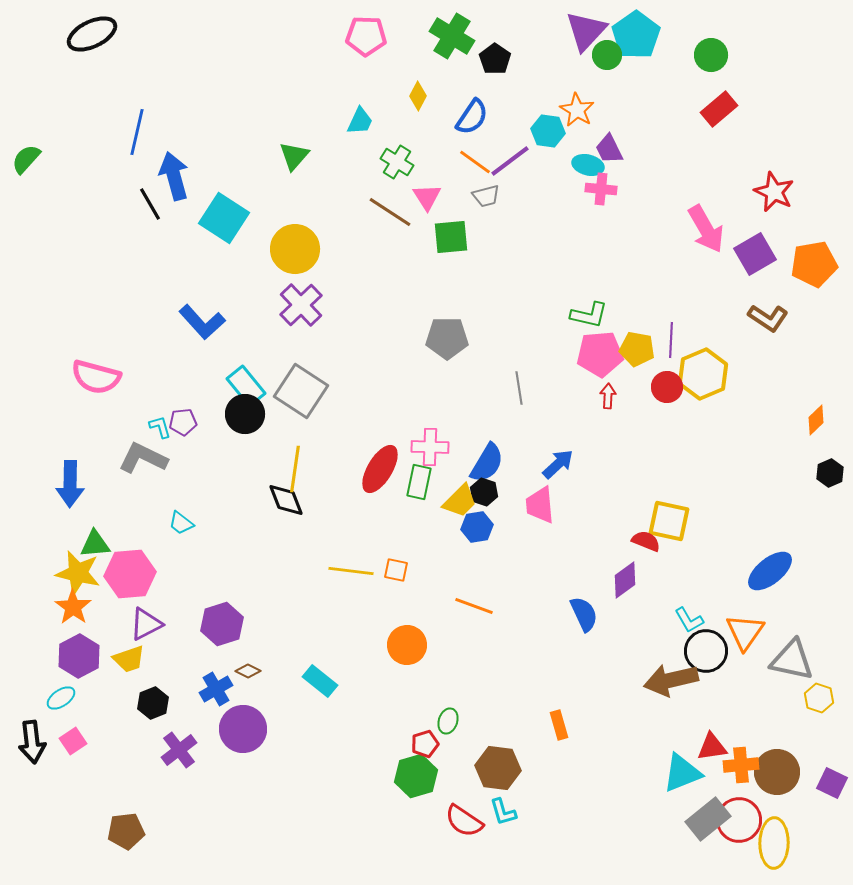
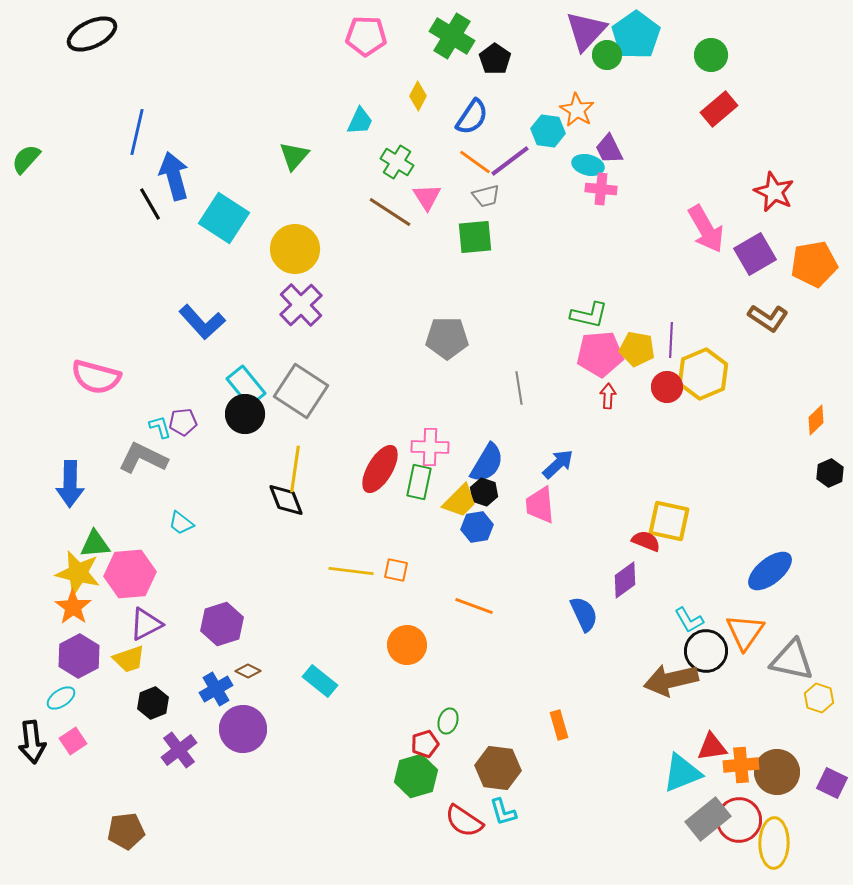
green square at (451, 237): moved 24 px right
